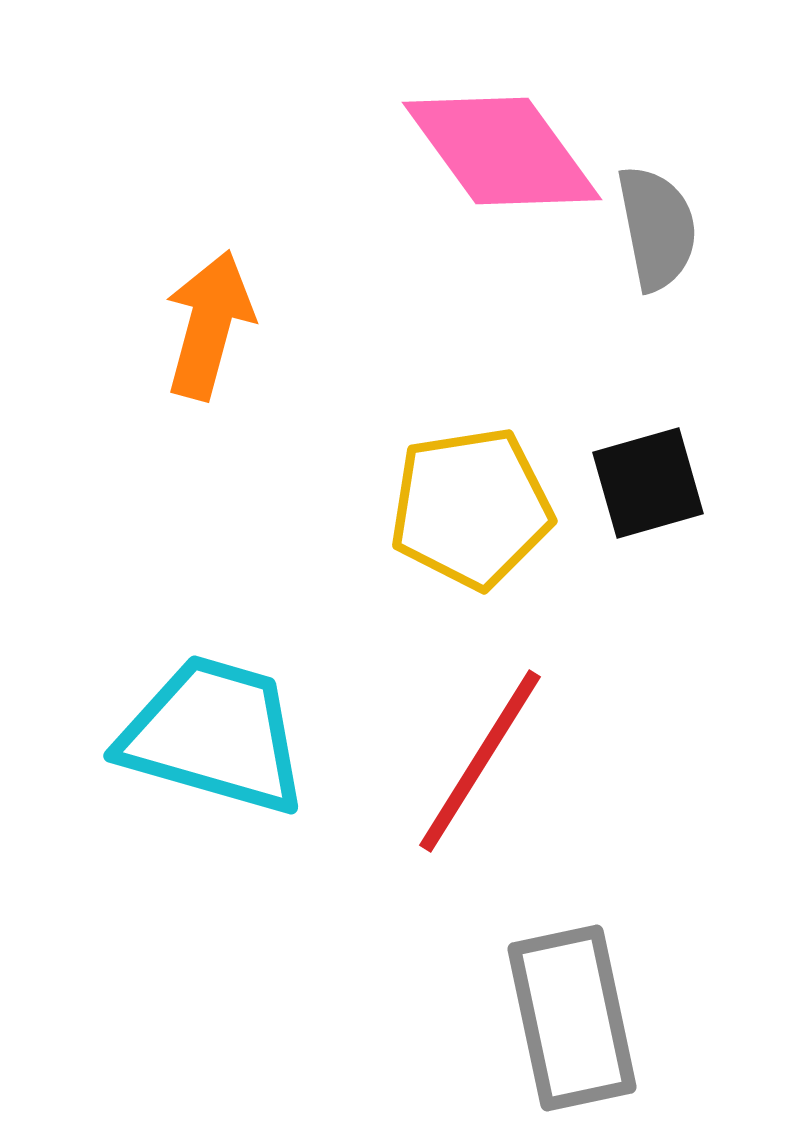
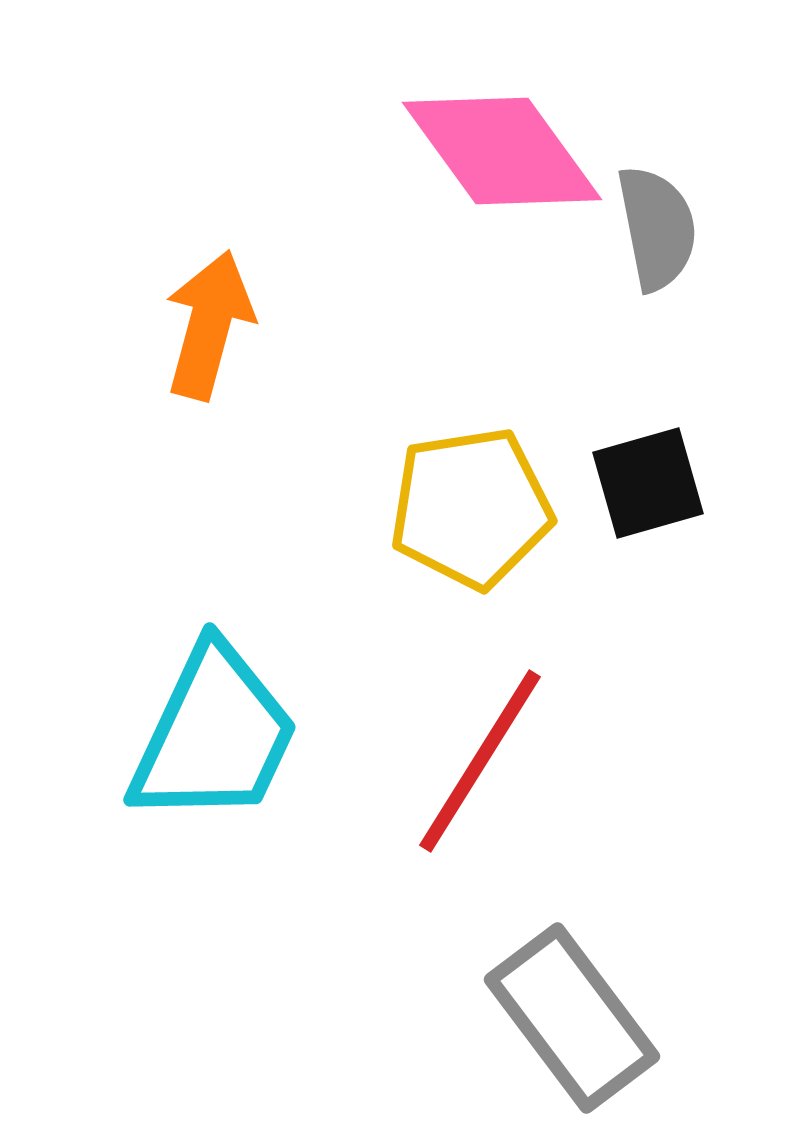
cyan trapezoid: rotated 99 degrees clockwise
gray rectangle: rotated 25 degrees counterclockwise
